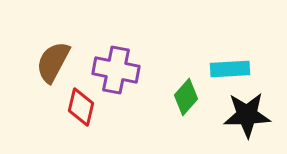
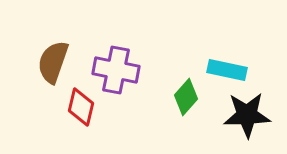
brown semicircle: rotated 9 degrees counterclockwise
cyan rectangle: moved 3 px left, 1 px down; rotated 15 degrees clockwise
